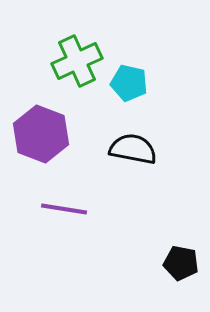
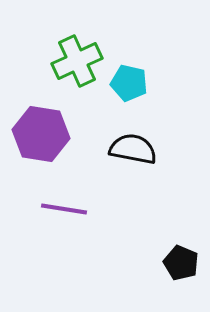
purple hexagon: rotated 12 degrees counterclockwise
black pentagon: rotated 12 degrees clockwise
